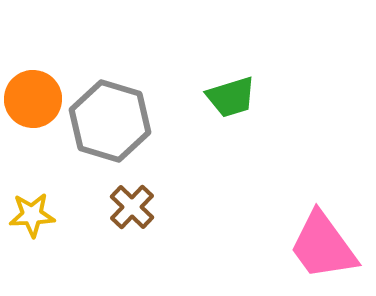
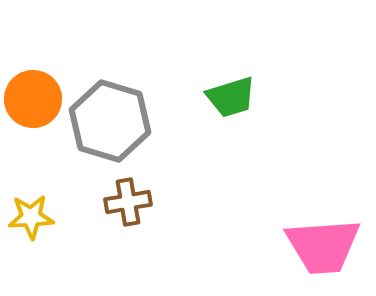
brown cross: moved 4 px left, 5 px up; rotated 36 degrees clockwise
yellow star: moved 1 px left, 2 px down
pink trapezoid: rotated 58 degrees counterclockwise
